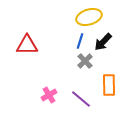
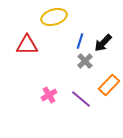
yellow ellipse: moved 35 px left
black arrow: moved 1 px down
orange rectangle: rotated 45 degrees clockwise
